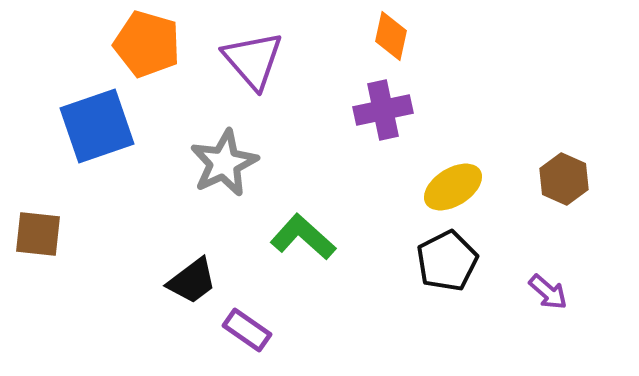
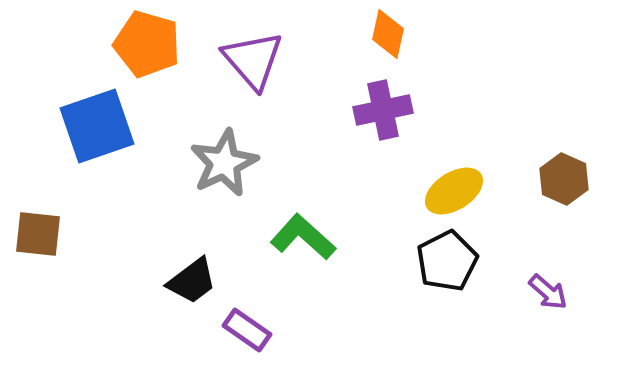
orange diamond: moved 3 px left, 2 px up
yellow ellipse: moved 1 px right, 4 px down
